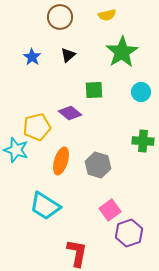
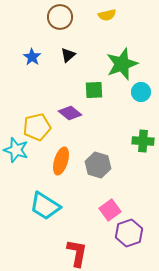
green star: moved 12 px down; rotated 12 degrees clockwise
